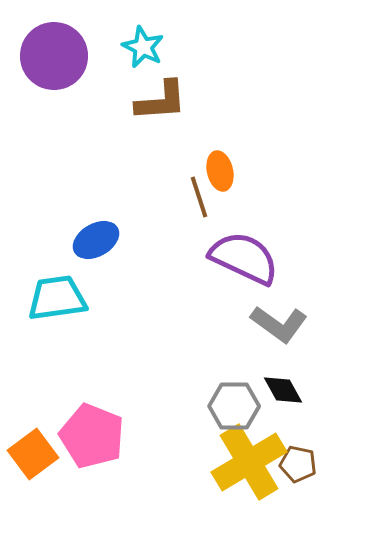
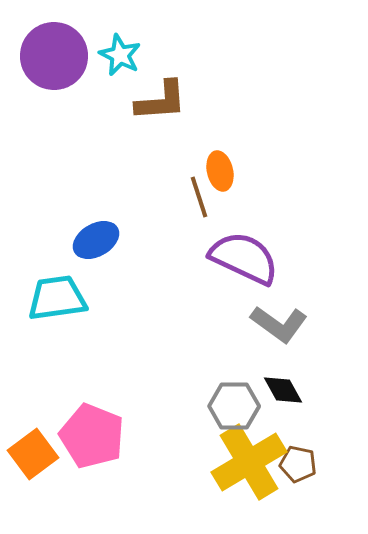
cyan star: moved 23 px left, 8 px down
